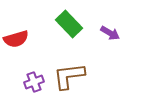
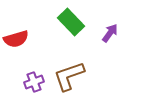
green rectangle: moved 2 px right, 2 px up
purple arrow: rotated 84 degrees counterclockwise
brown L-shape: rotated 12 degrees counterclockwise
